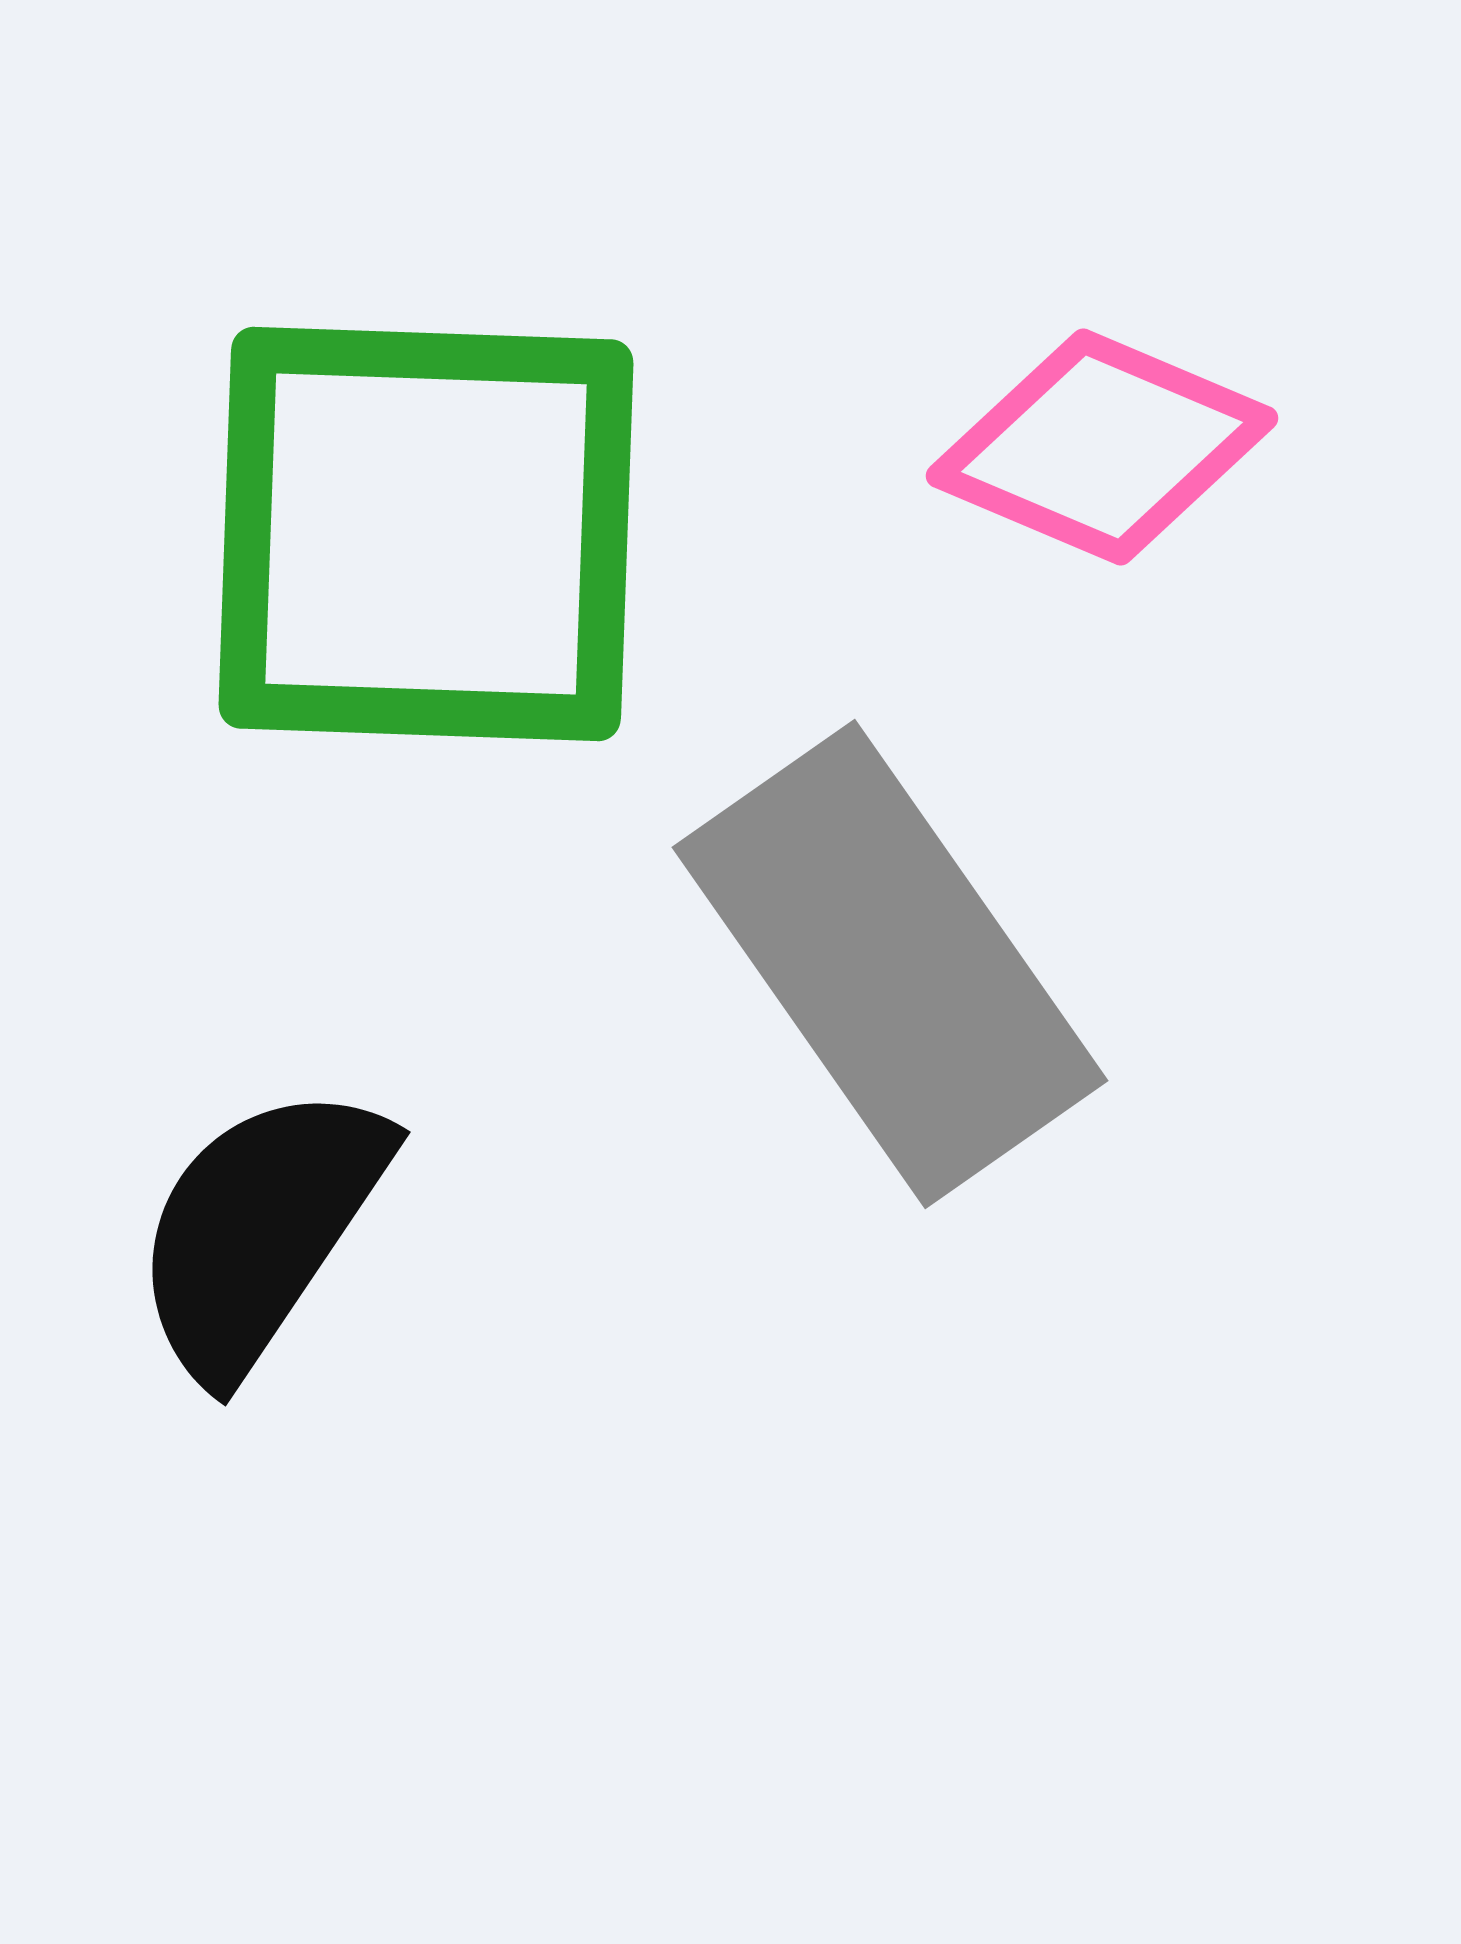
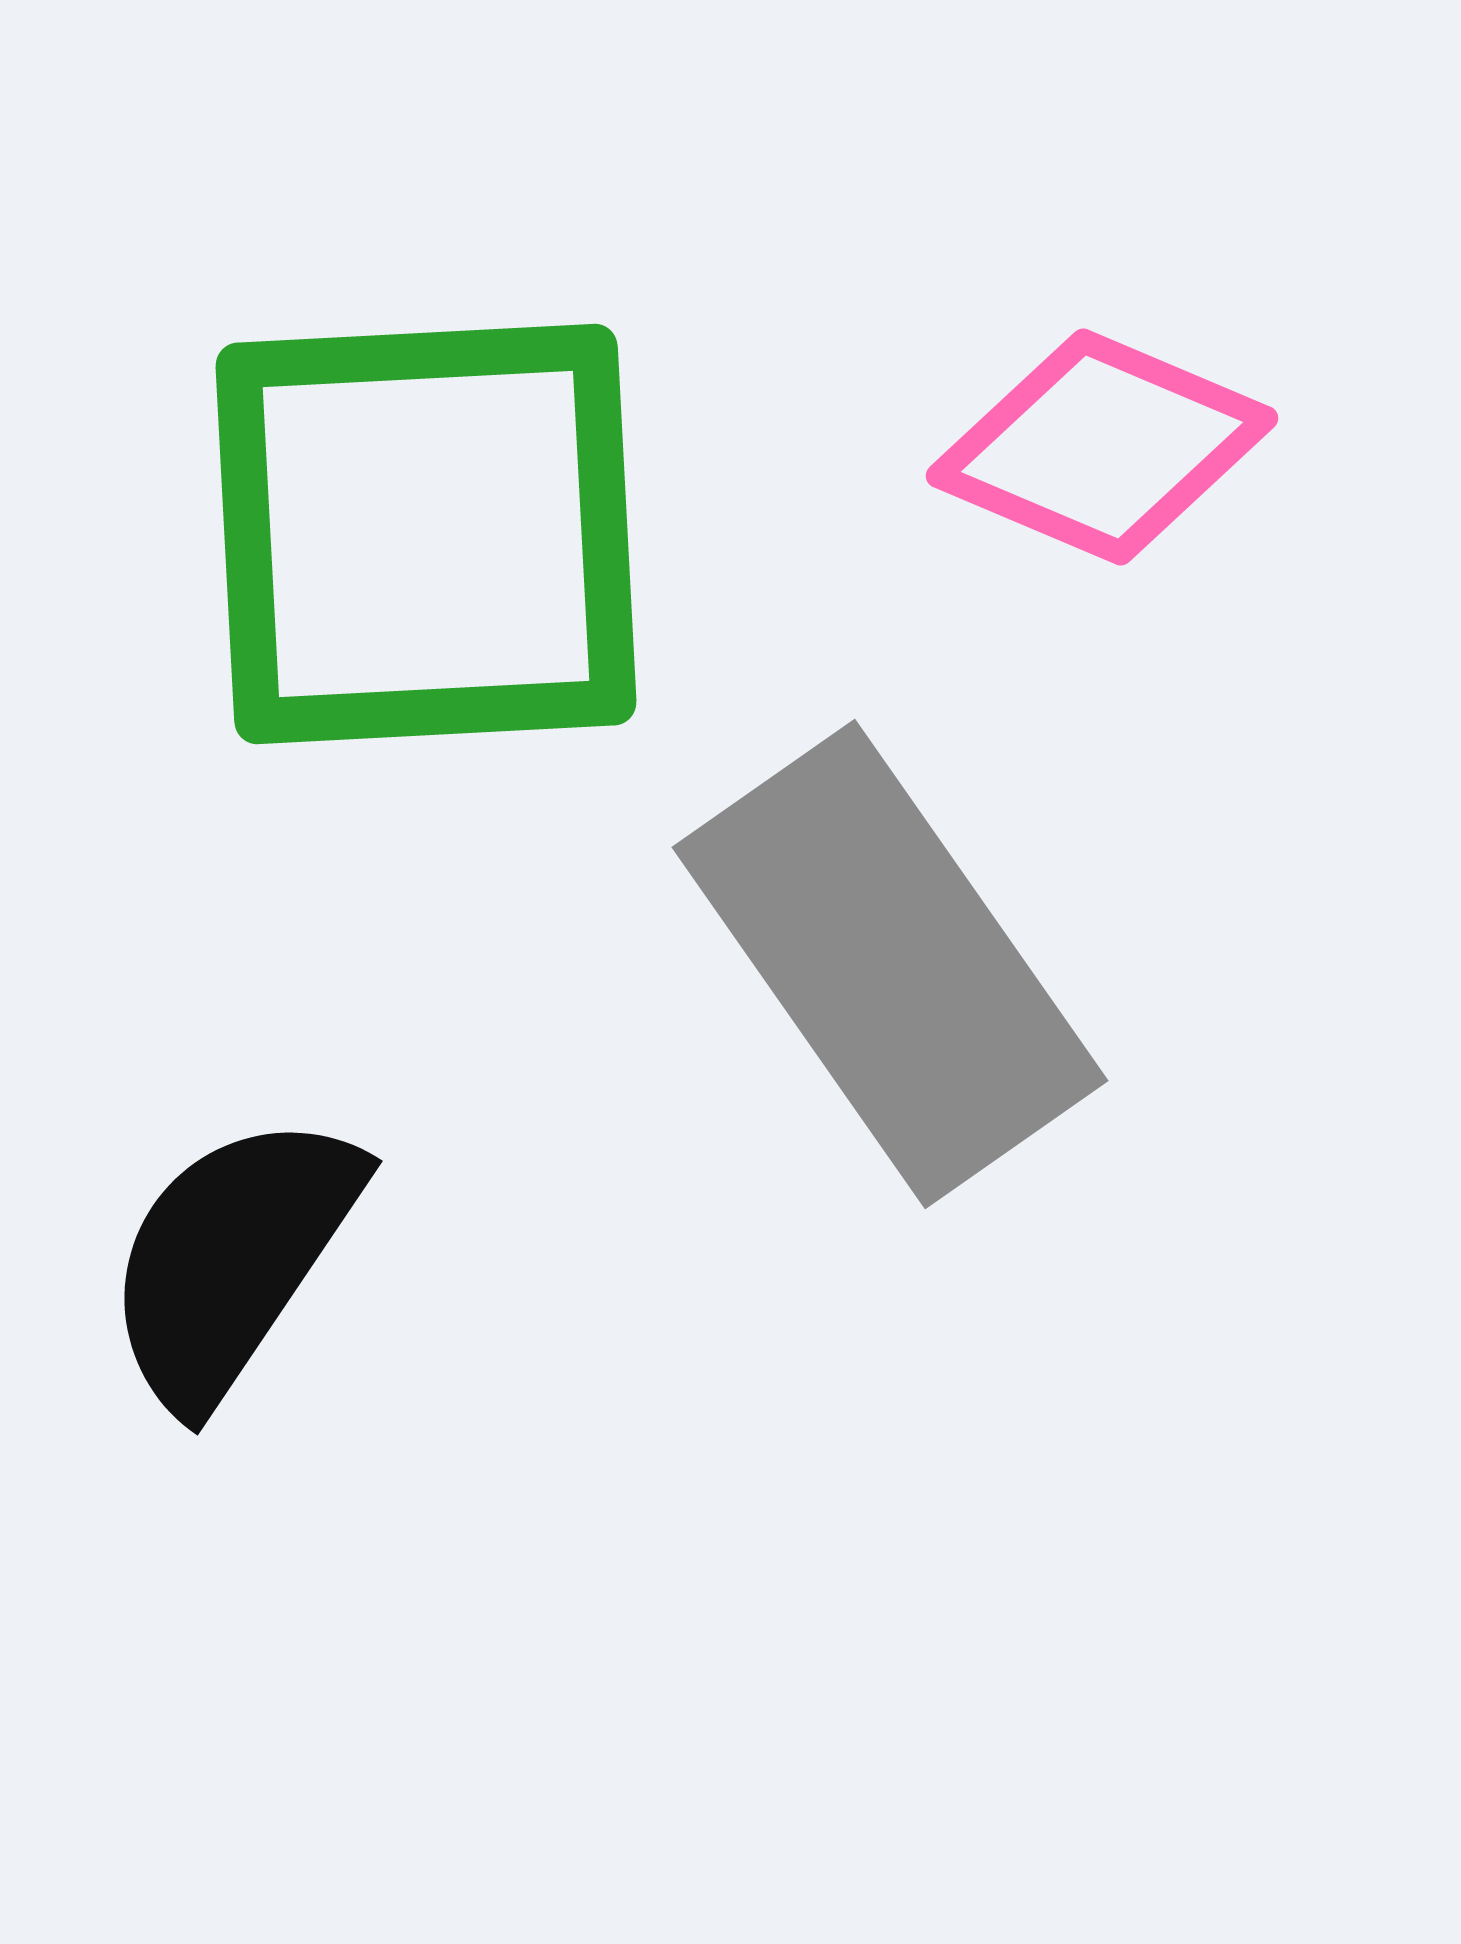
green square: rotated 5 degrees counterclockwise
black semicircle: moved 28 px left, 29 px down
